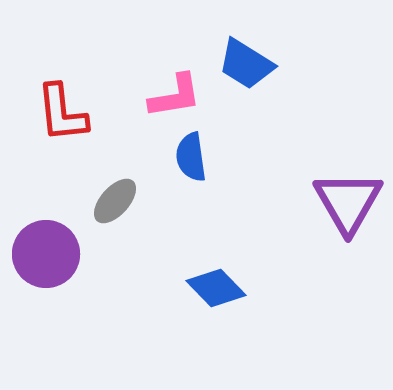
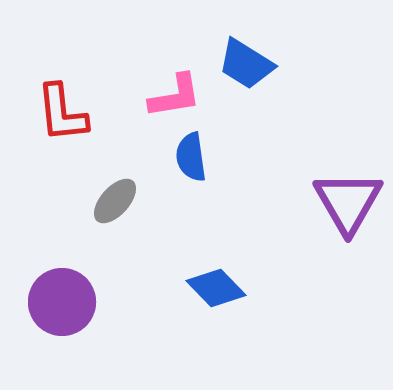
purple circle: moved 16 px right, 48 px down
